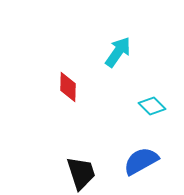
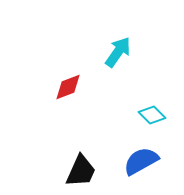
red diamond: rotated 68 degrees clockwise
cyan diamond: moved 9 px down
black trapezoid: moved 2 px up; rotated 42 degrees clockwise
